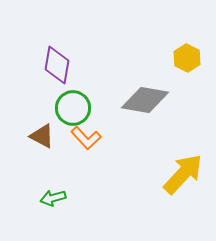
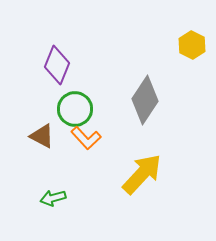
yellow hexagon: moved 5 px right, 13 px up
purple diamond: rotated 12 degrees clockwise
gray diamond: rotated 66 degrees counterclockwise
green circle: moved 2 px right, 1 px down
yellow arrow: moved 41 px left
